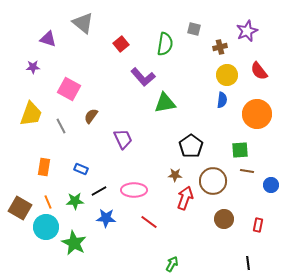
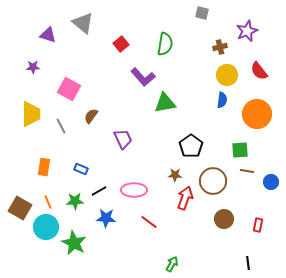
gray square at (194, 29): moved 8 px right, 16 px up
purple triangle at (48, 39): moved 4 px up
yellow trapezoid at (31, 114): rotated 20 degrees counterclockwise
blue circle at (271, 185): moved 3 px up
